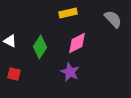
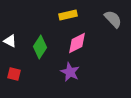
yellow rectangle: moved 2 px down
